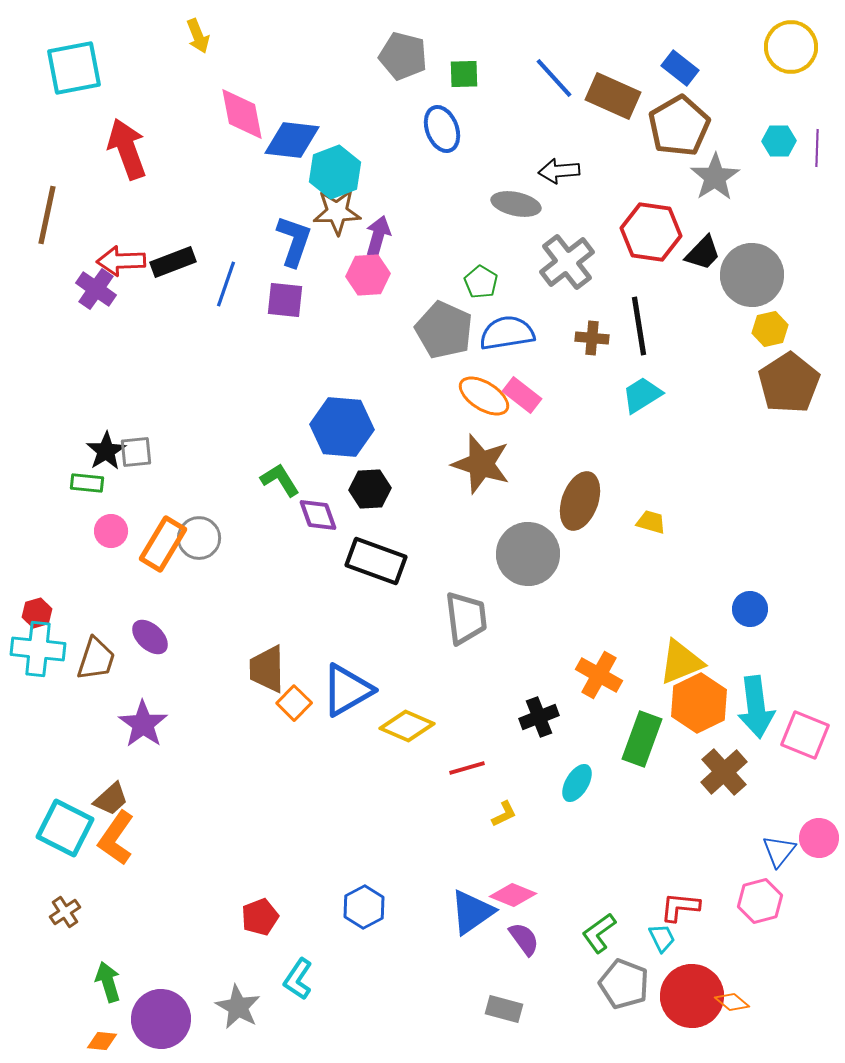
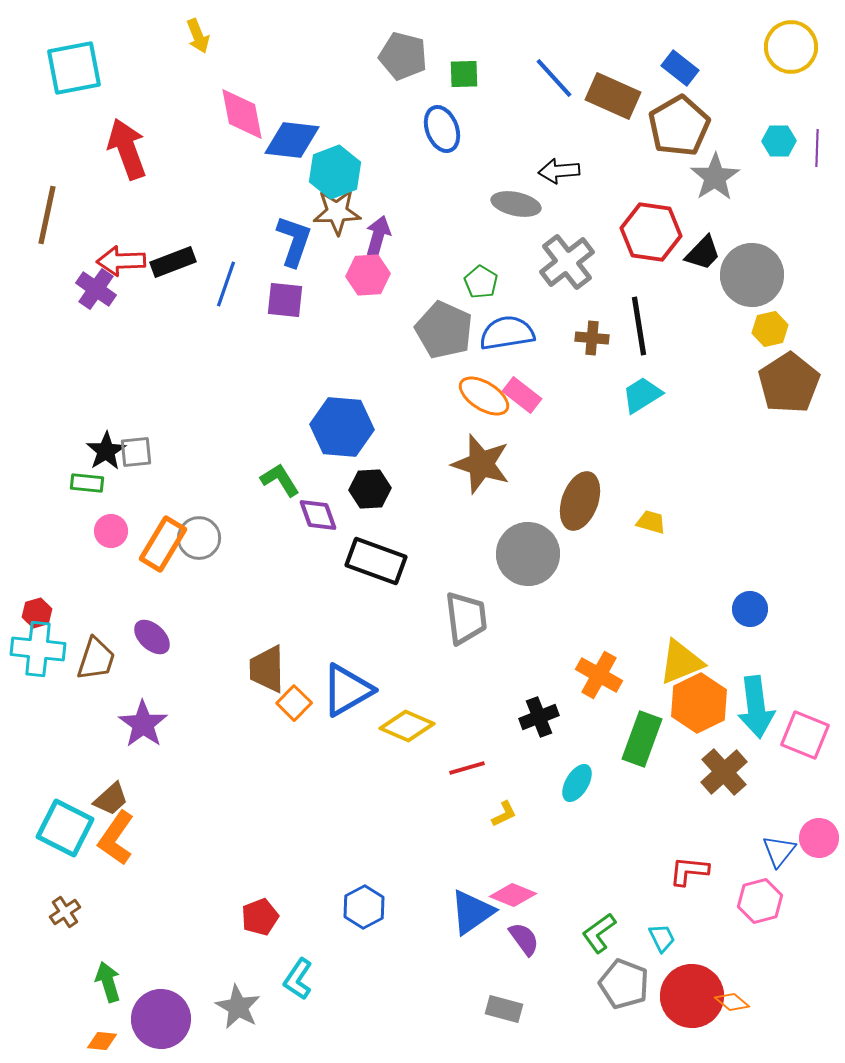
purple ellipse at (150, 637): moved 2 px right
red L-shape at (680, 907): moved 9 px right, 36 px up
